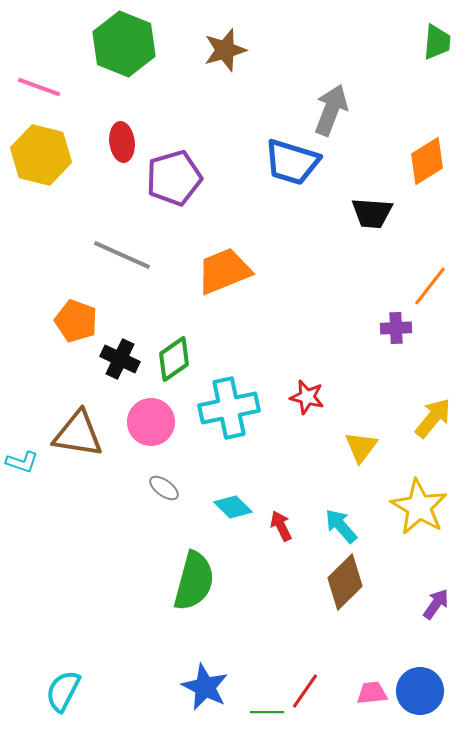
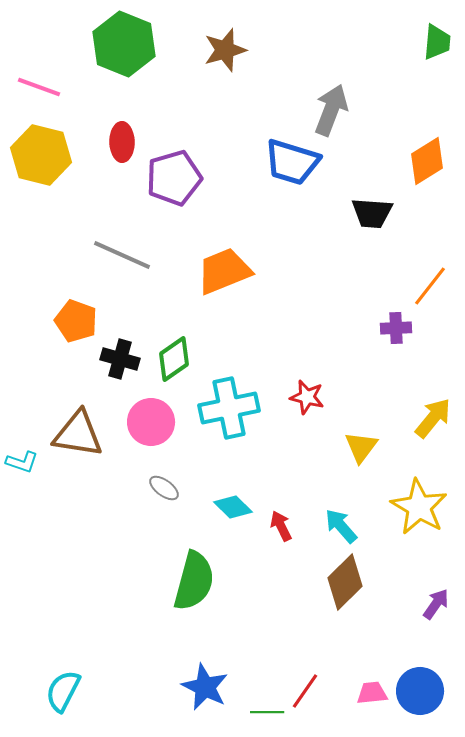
red ellipse: rotated 6 degrees clockwise
black cross: rotated 9 degrees counterclockwise
